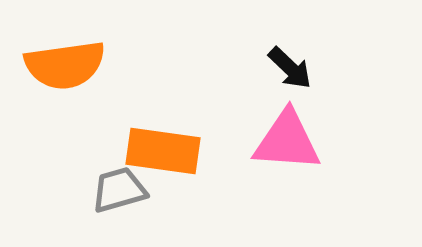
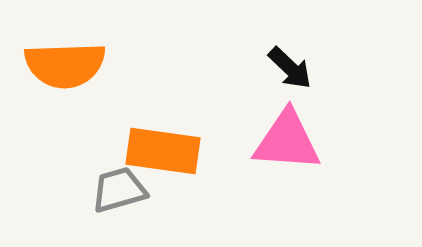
orange semicircle: rotated 6 degrees clockwise
